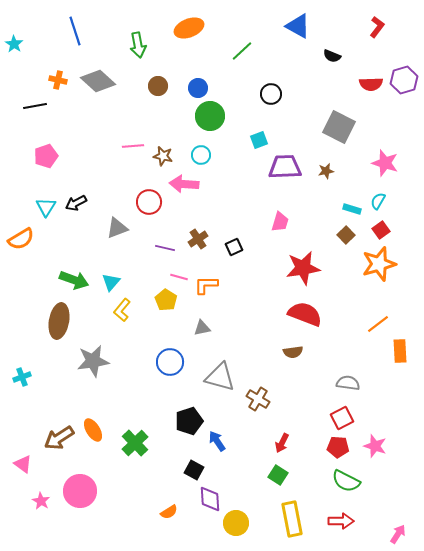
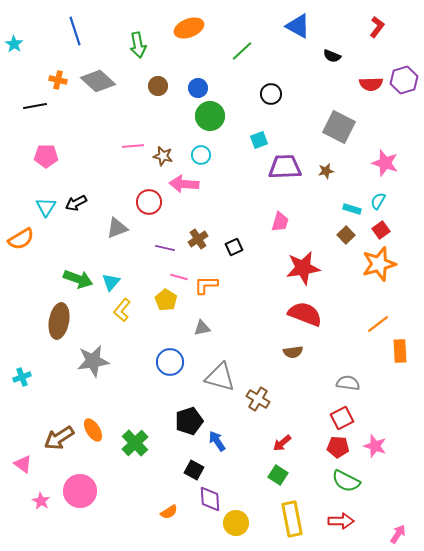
pink pentagon at (46, 156): rotated 20 degrees clockwise
green arrow at (74, 280): moved 4 px right, 1 px up
red arrow at (282, 443): rotated 24 degrees clockwise
